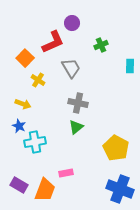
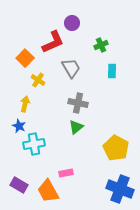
cyan rectangle: moved 18 px left, 5 px down
yellow arrow: moved 2 px right; rotated 98 degrees counterclockwise
cyan cross: moved 1 px left, 2 px down
orange trapezoid: moved 3 px right, 1 px down; rotated 130 degrees clockwise
